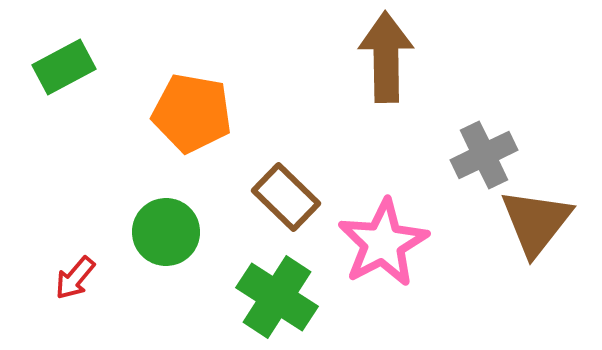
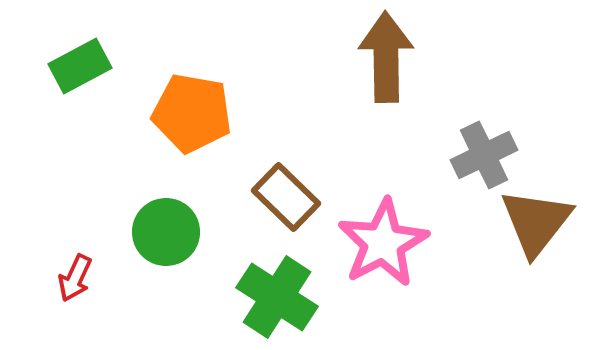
green rectangle: moved 16 px right, 1 px up
red arrow: rotated 15 degrees counterclockwise
